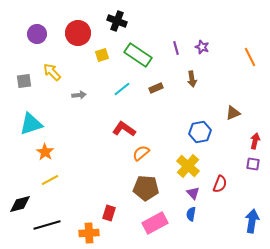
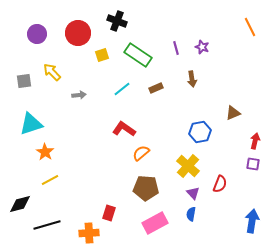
orange line: moved 30 px up
